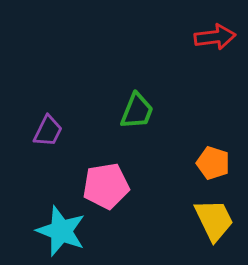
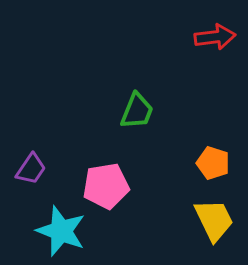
purple trapezoid: moved 17 px left, 38 px down; rotated 8 degrees clockwise
